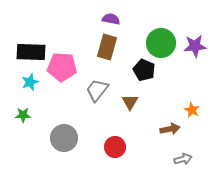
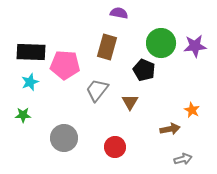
purple semicircle: moved 8 px right, 6 px up
pink pentagon: moved 3 px right, 2 px up
